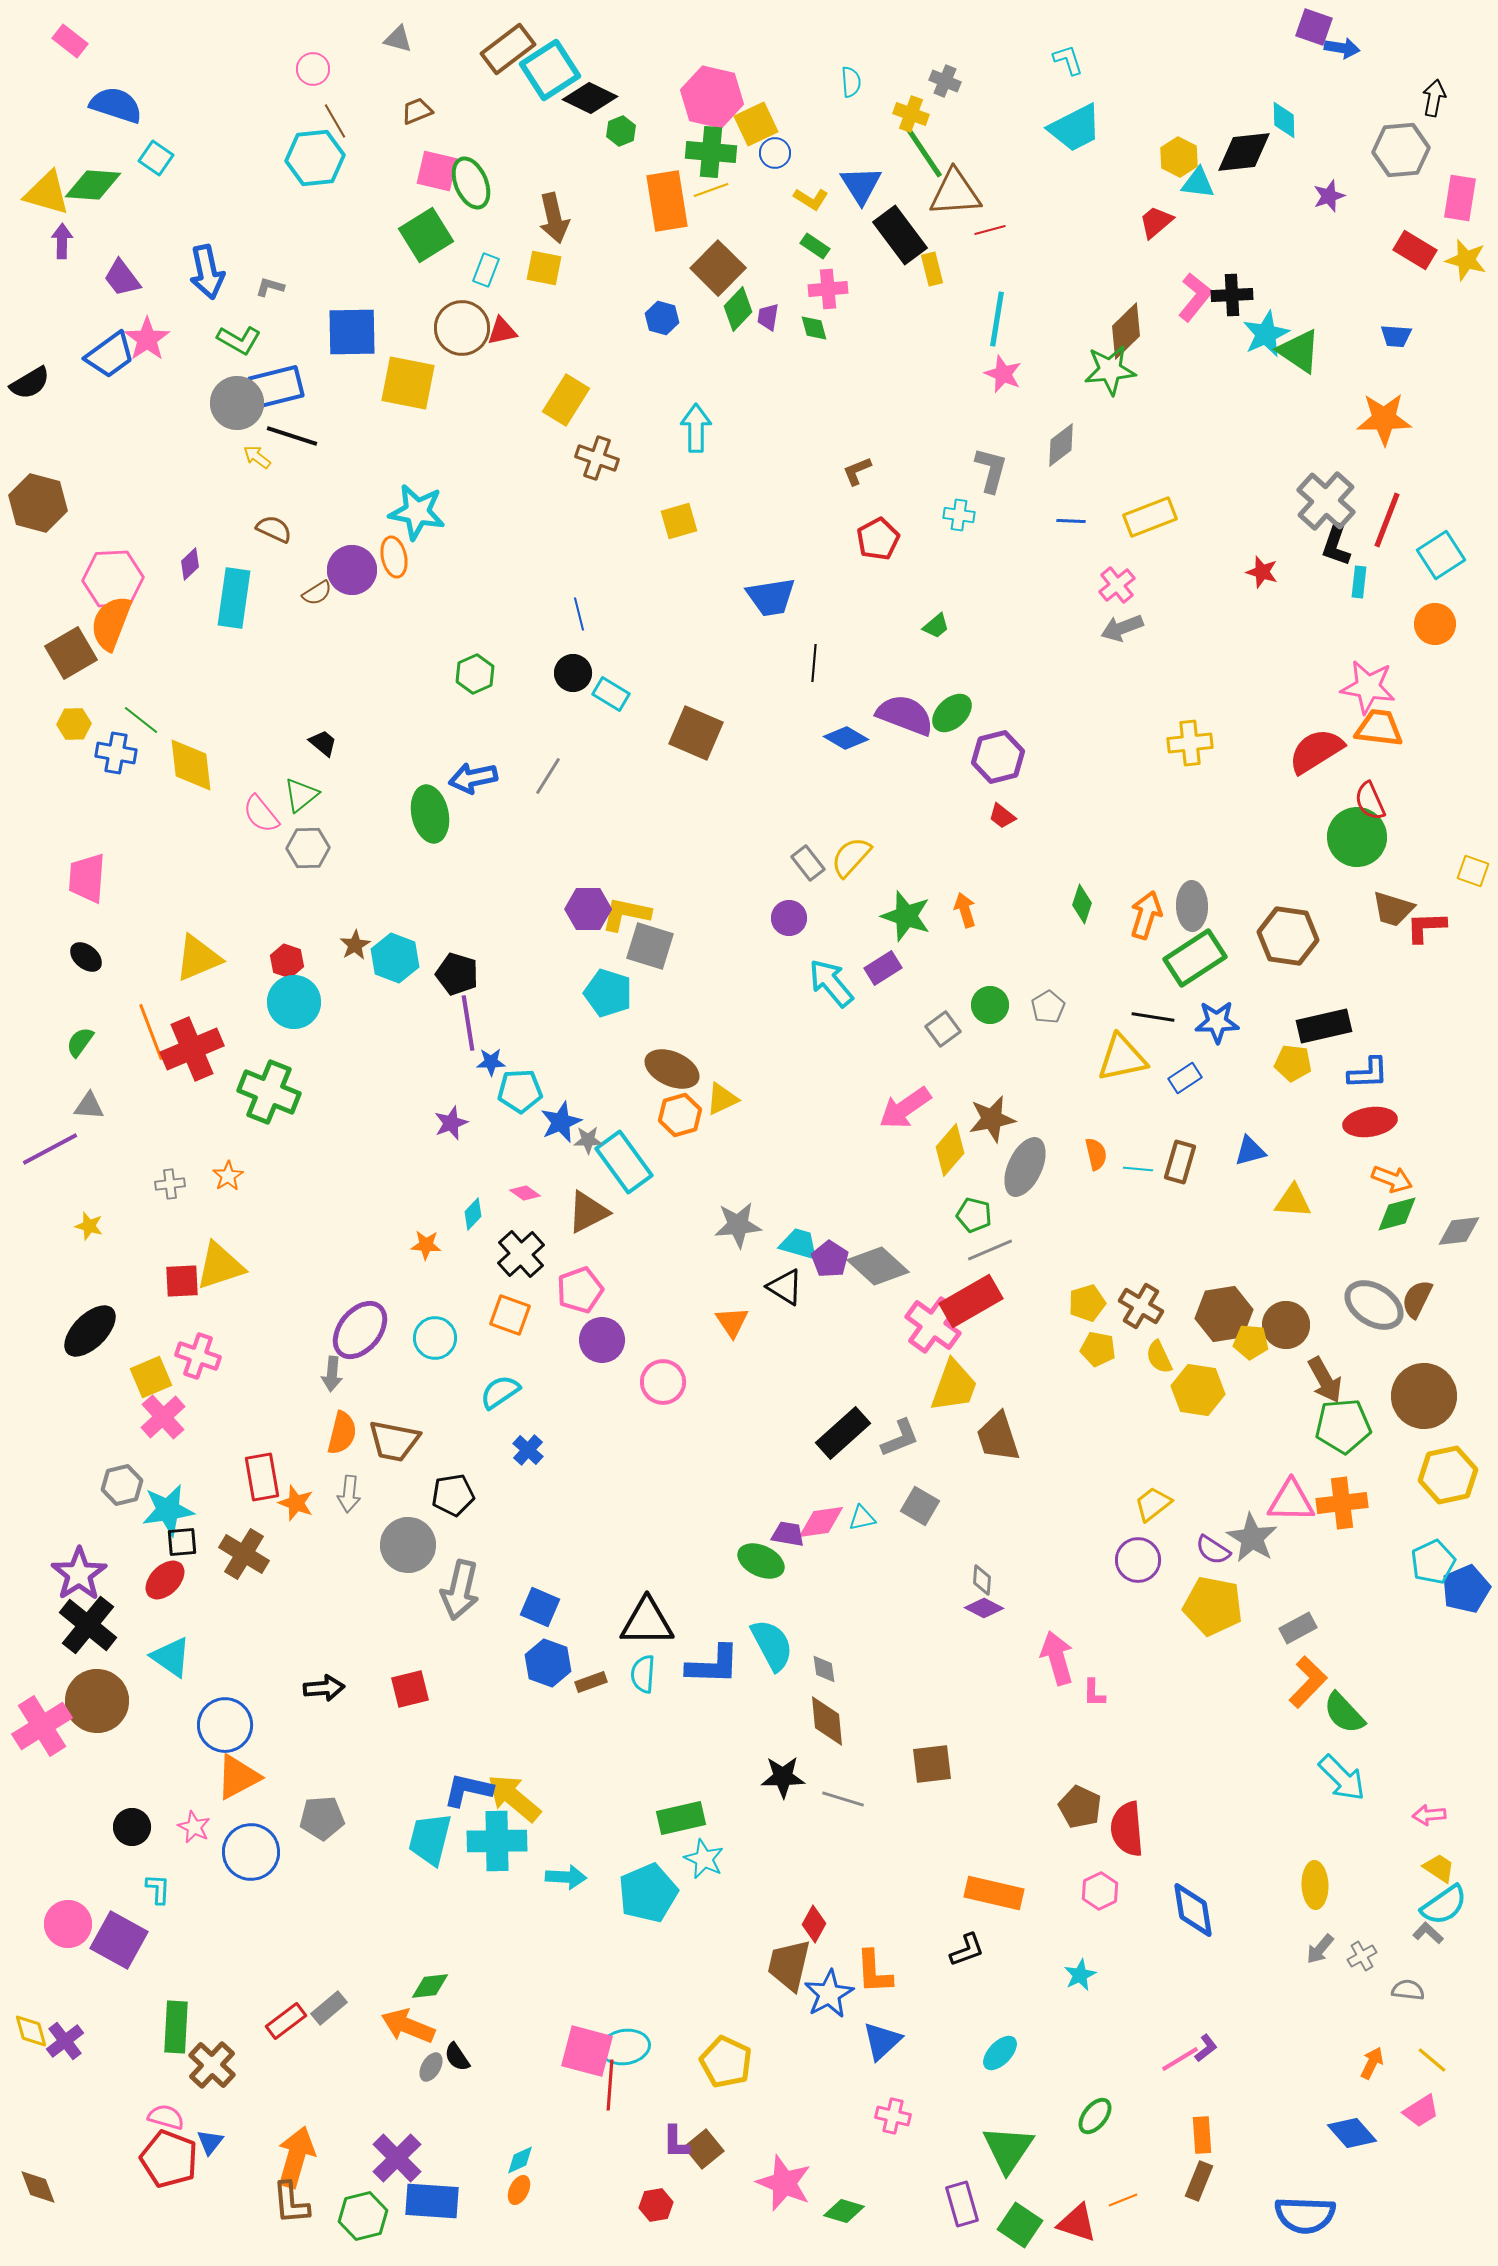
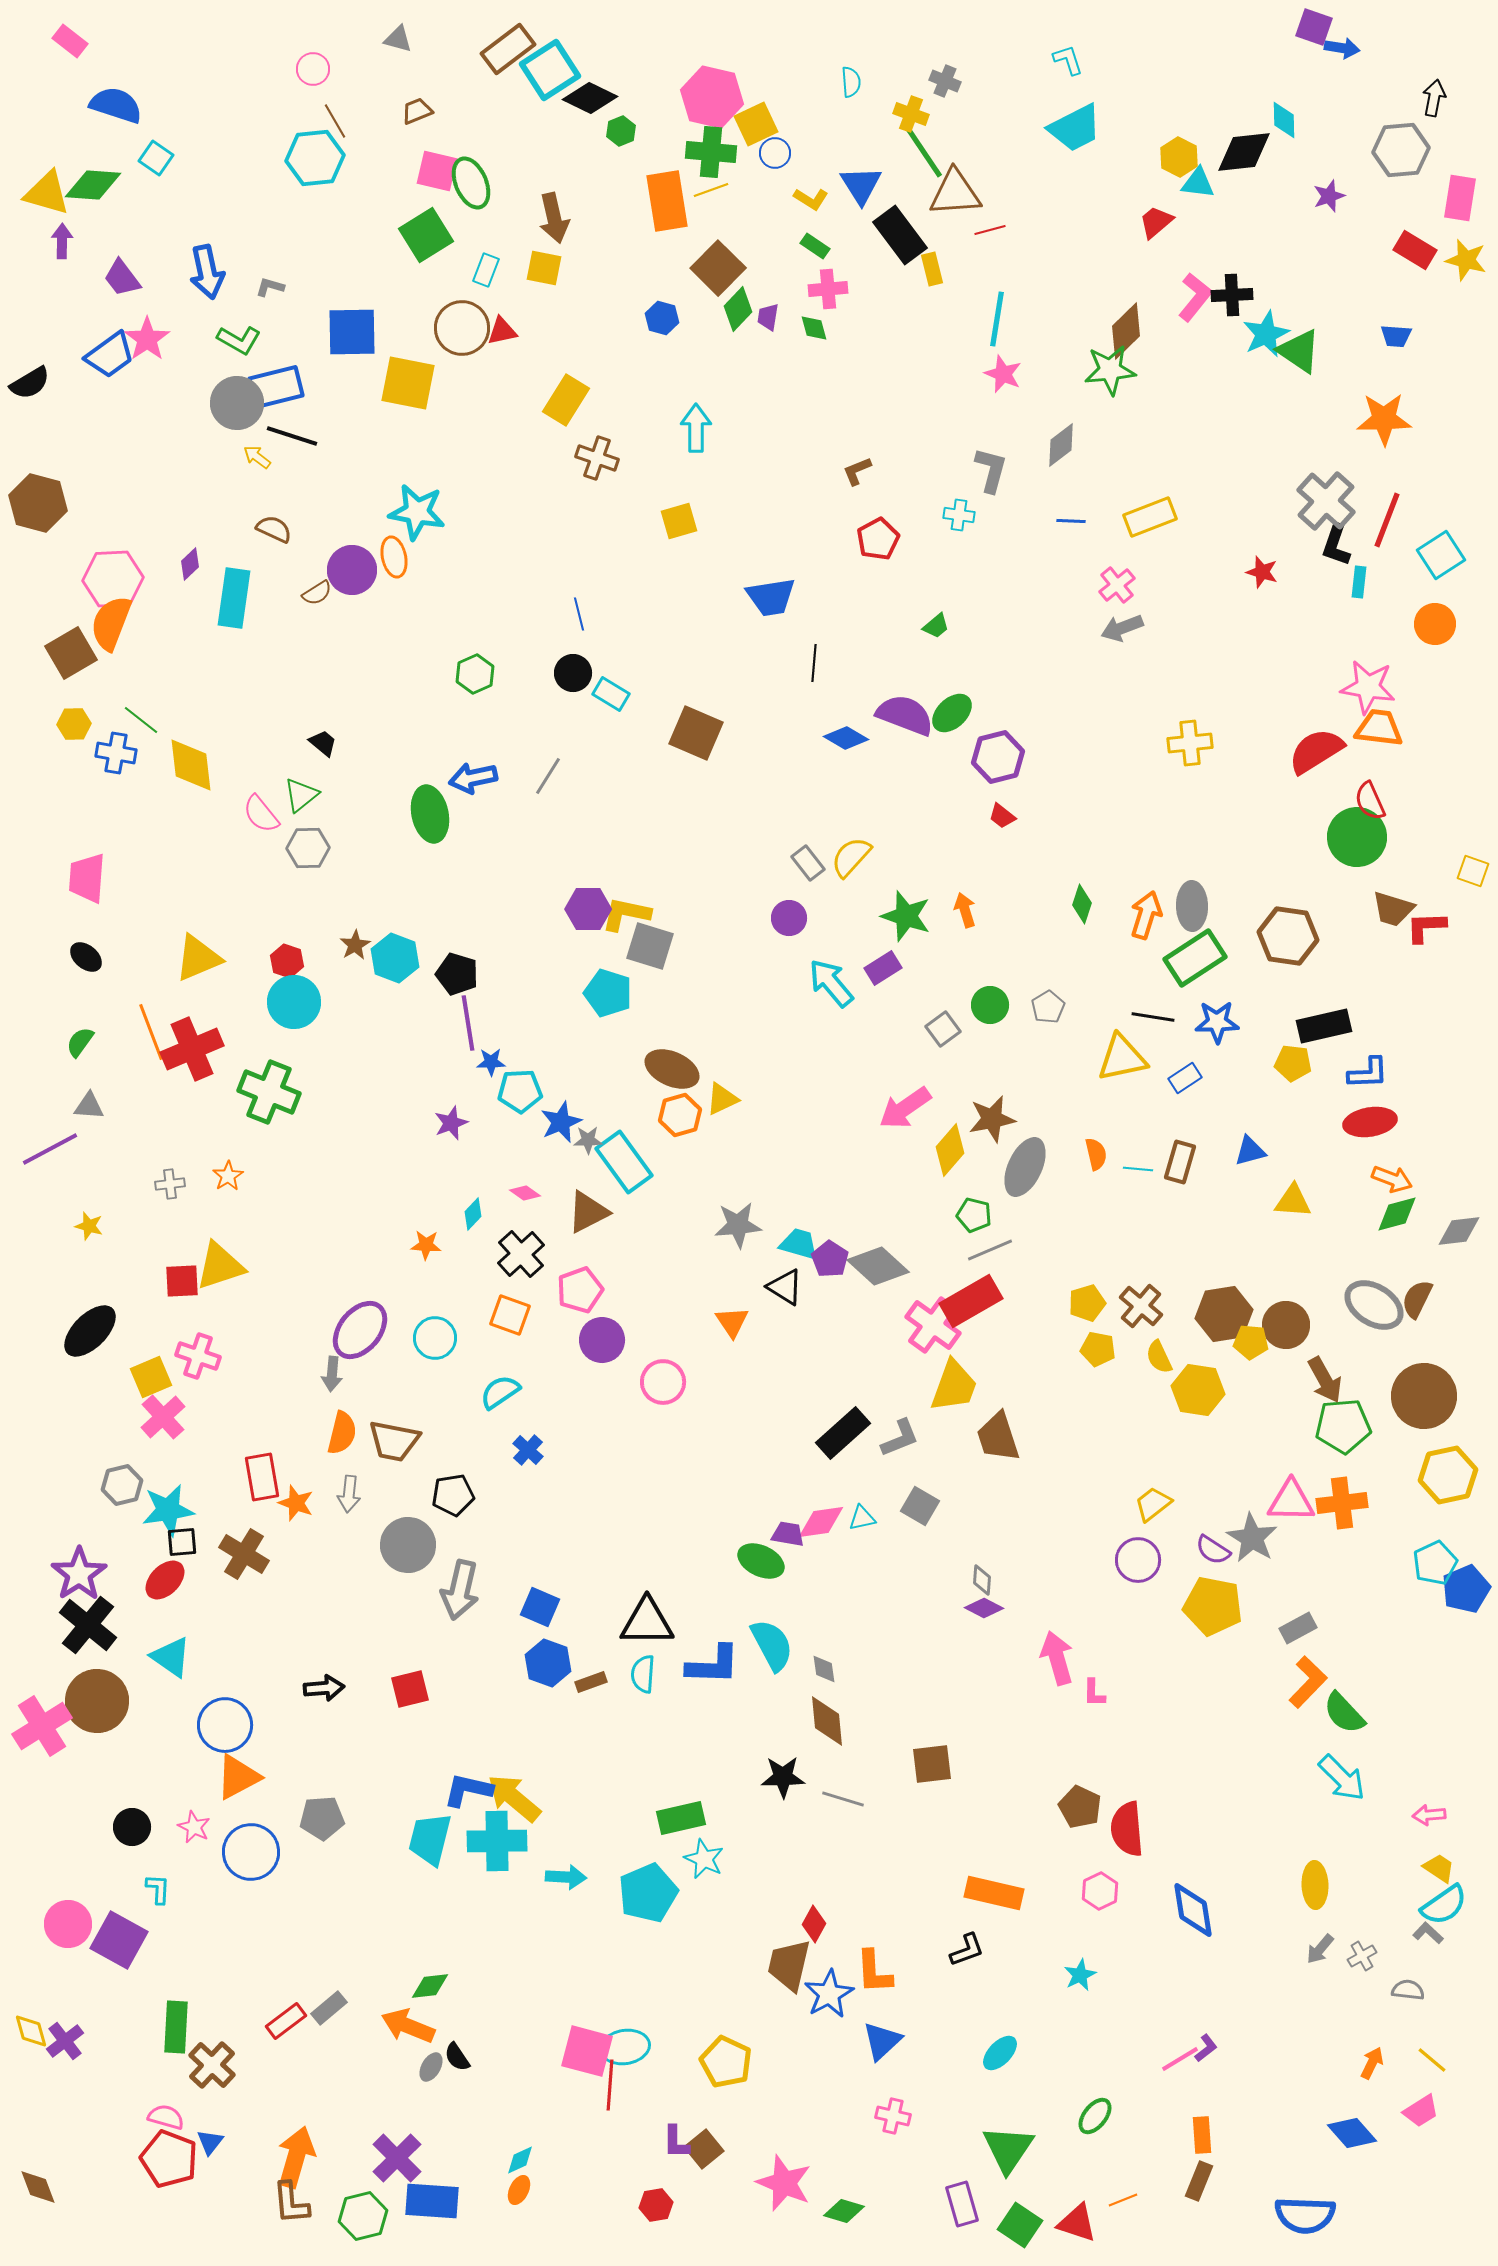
brown cross at (1141, 1306): rotated 9 degrees clockwise
cyan pentagon at (1433, 1562): moved 2 px right, 1 px down
